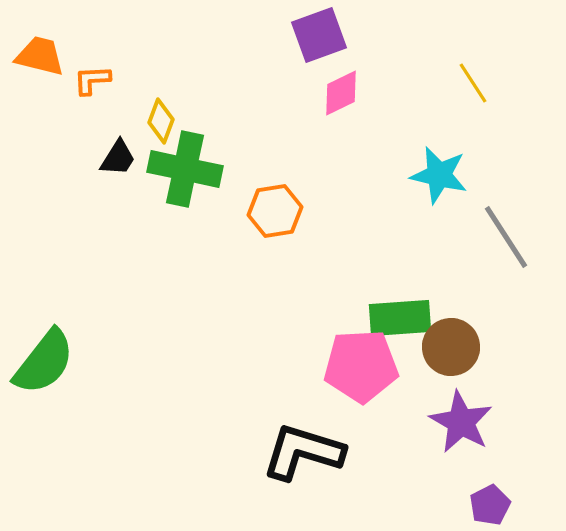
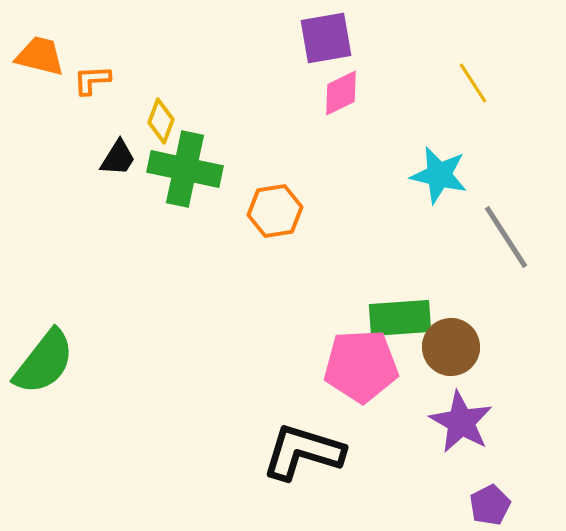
purple square: moved 7 px right, 3 px down; rotated 10 degrees clockwise
